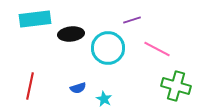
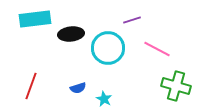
red line: moved 1 px right; rotated 8 degrees clockwise
